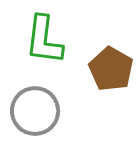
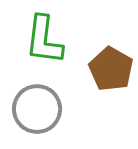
gray circle: moved 2 px right, 2 px up
